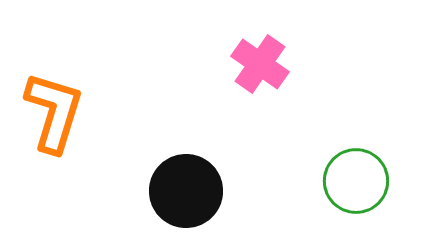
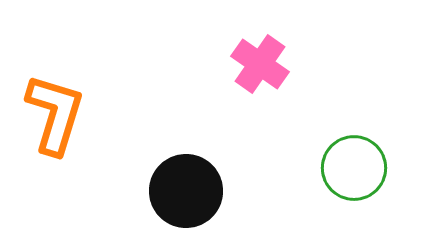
orange L-shape: moved 1 px right, 2 px down
green circle: moved 2 px left, 13 px up
